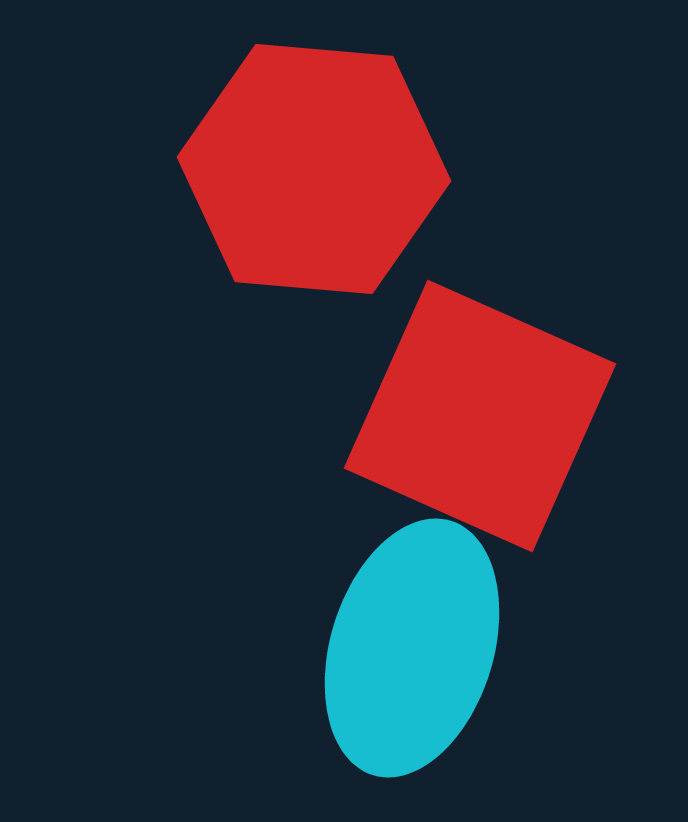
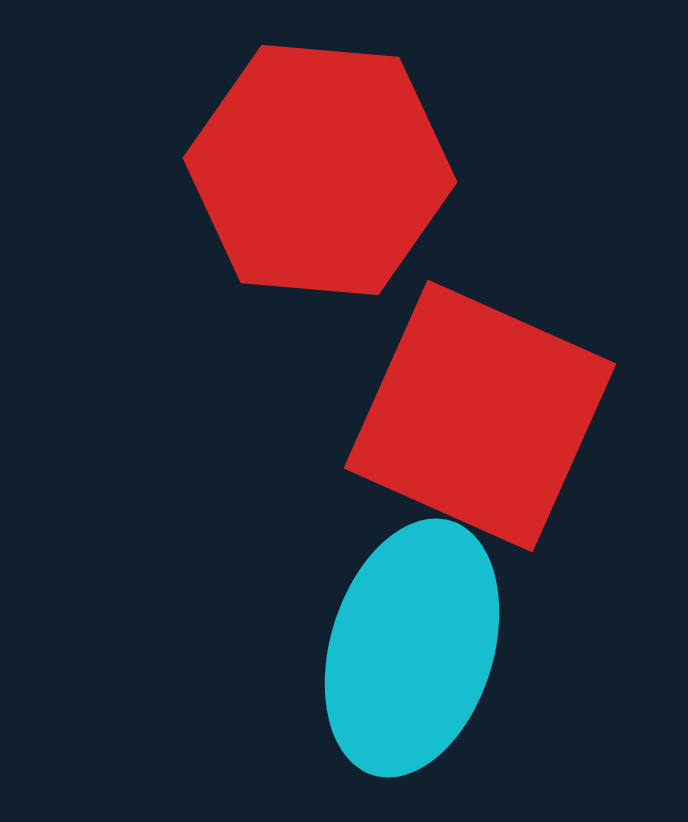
red hexagon: moved 6 px right, 1 px down
